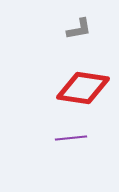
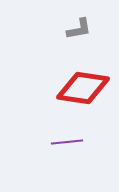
purple line: moved 4 px left, 4 px down
